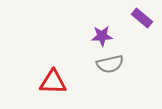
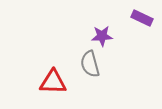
purple rectangle: rotated 15 degrees counterclockwise
gray semicircle: moved 20 px left; rotated 88 degrees clockwise
